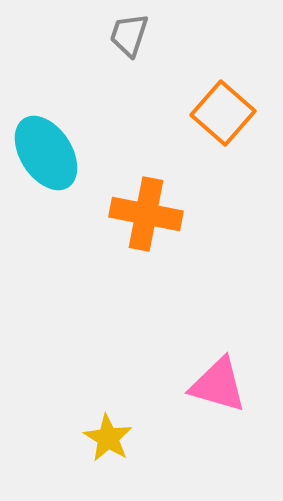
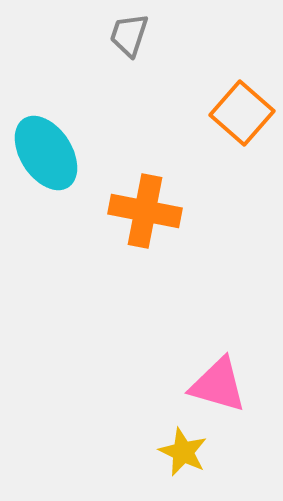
orange square: moved 19 px right
orange cross: moved 1 px left, 3 px up
yellow star: moved 75 px right, 14 px down; rotated 6 degrees counterclockwise
